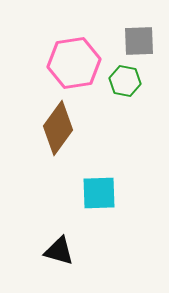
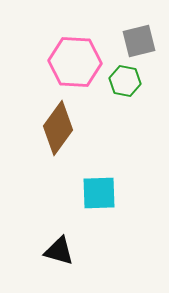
gray square: rotated 12 degrees counterclockwise
pink hexagon: moved 1 px right, 1 px up; rotated 12 degrees clockwise
